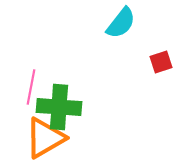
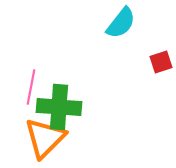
orange triangle: rotated 15 degrees counterclockwise
